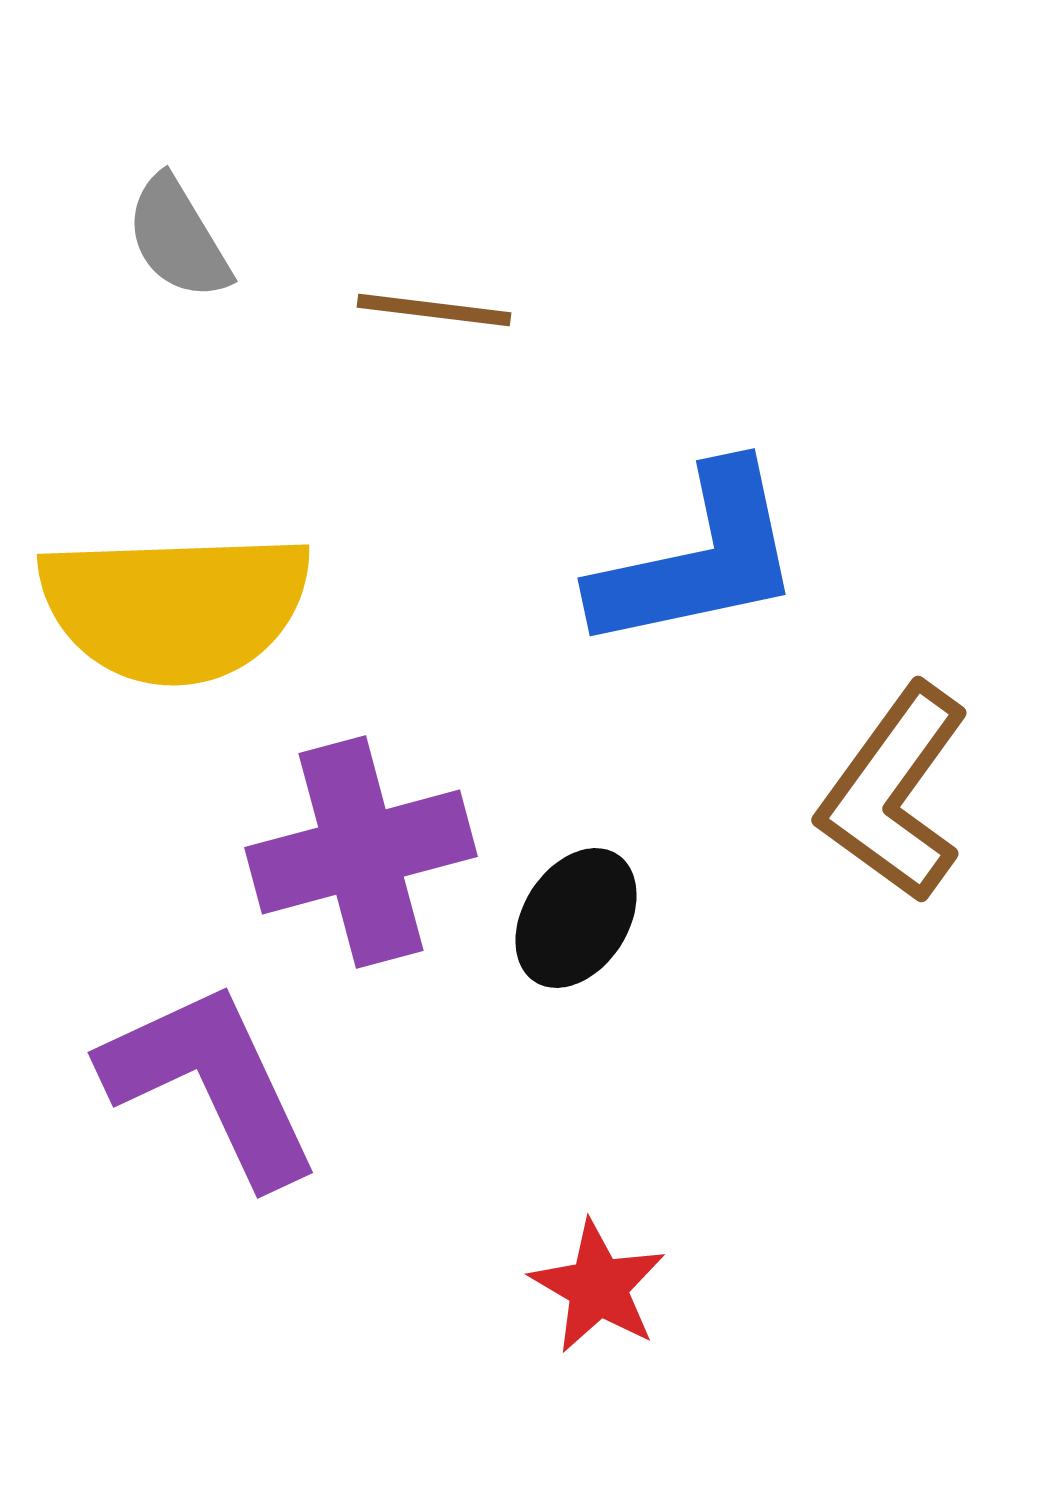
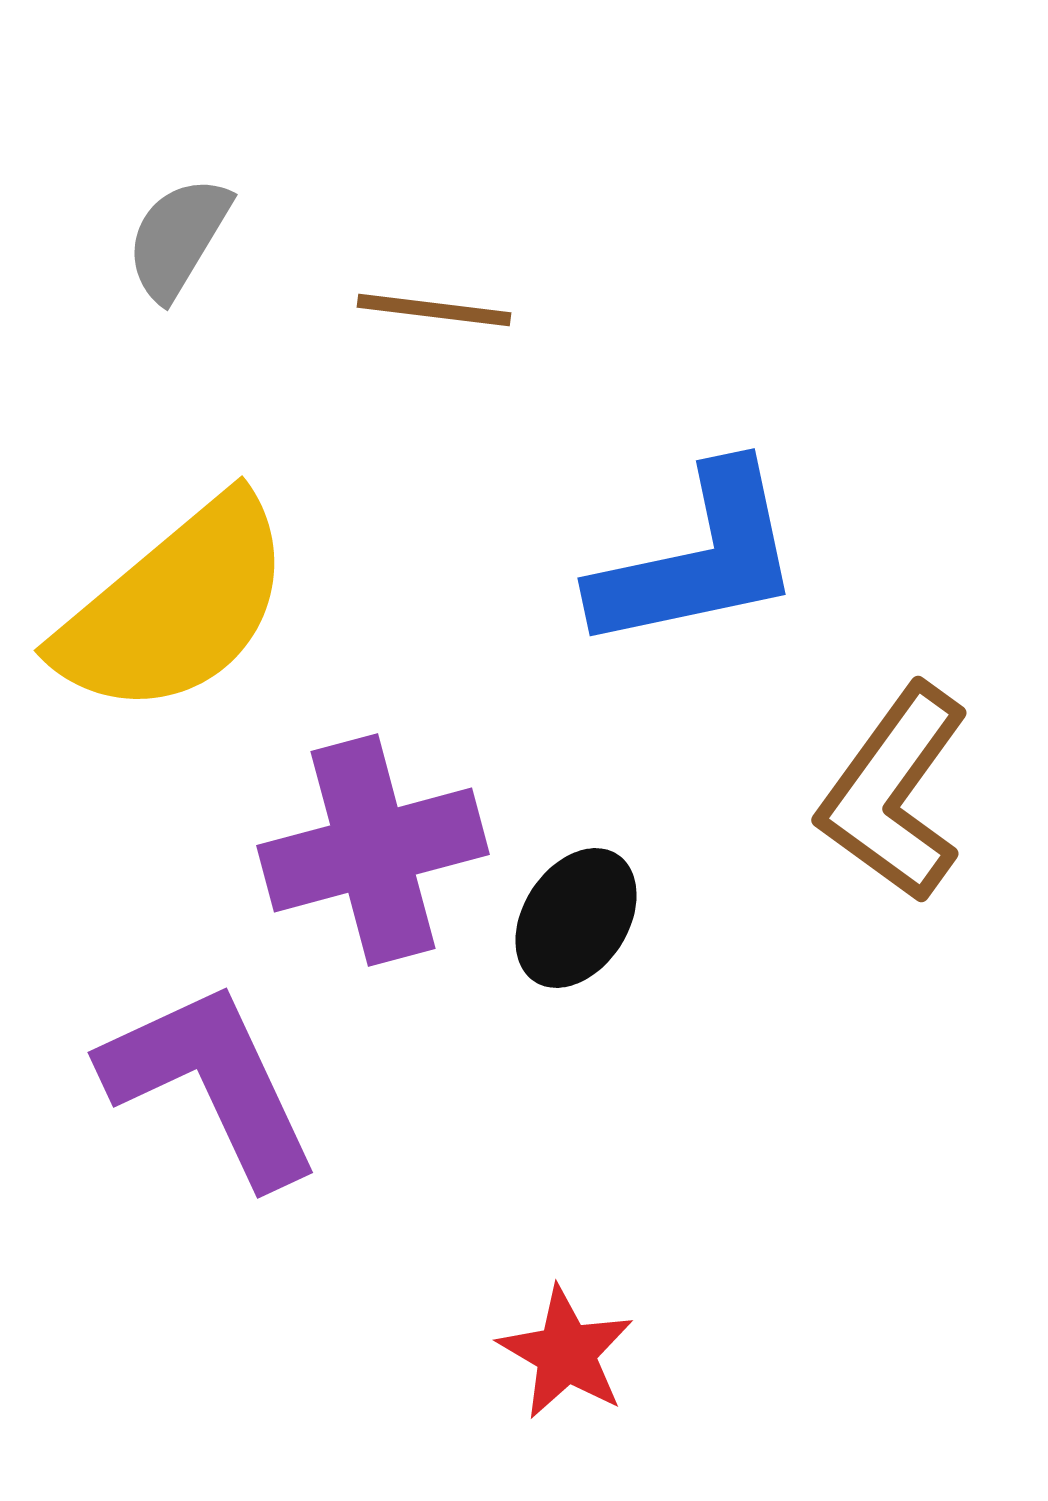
gray semicircle: rotated 62 degrees clockwise
yellow semicircle: rotated 38 degrees counterclockwise
purple cross: moved 12 px right, 2 px up
red star: moved 32 px left, 66 px down
